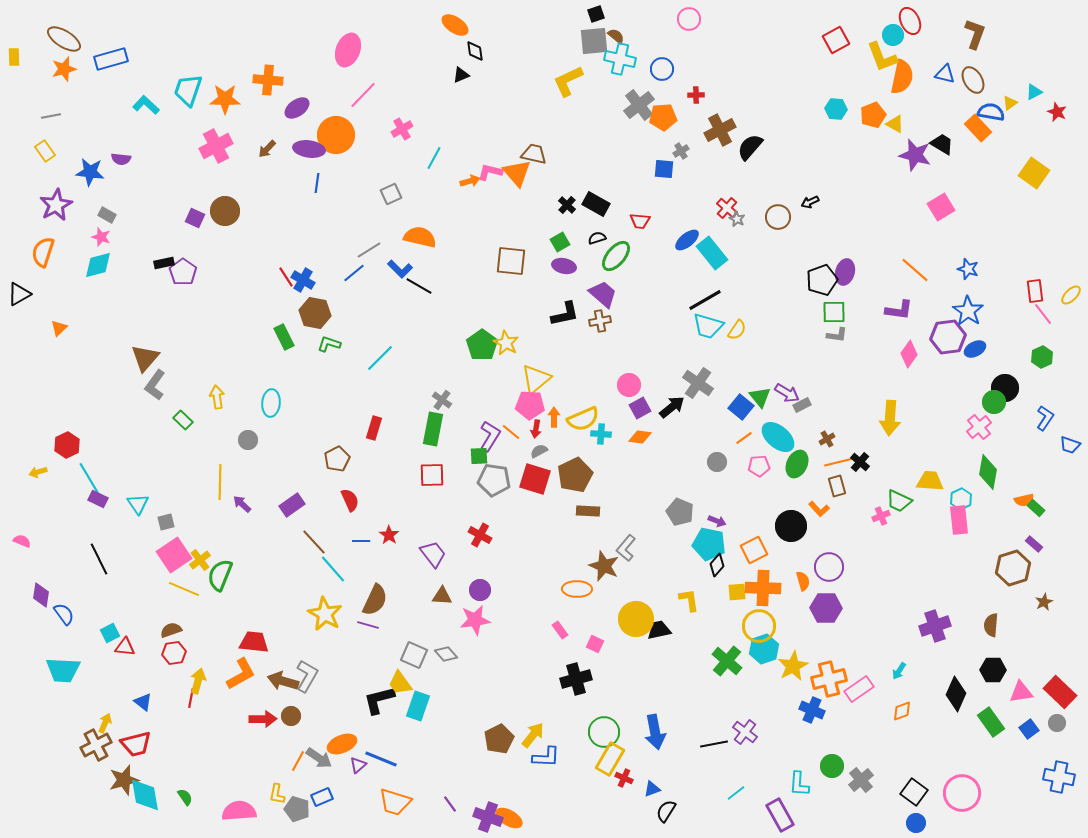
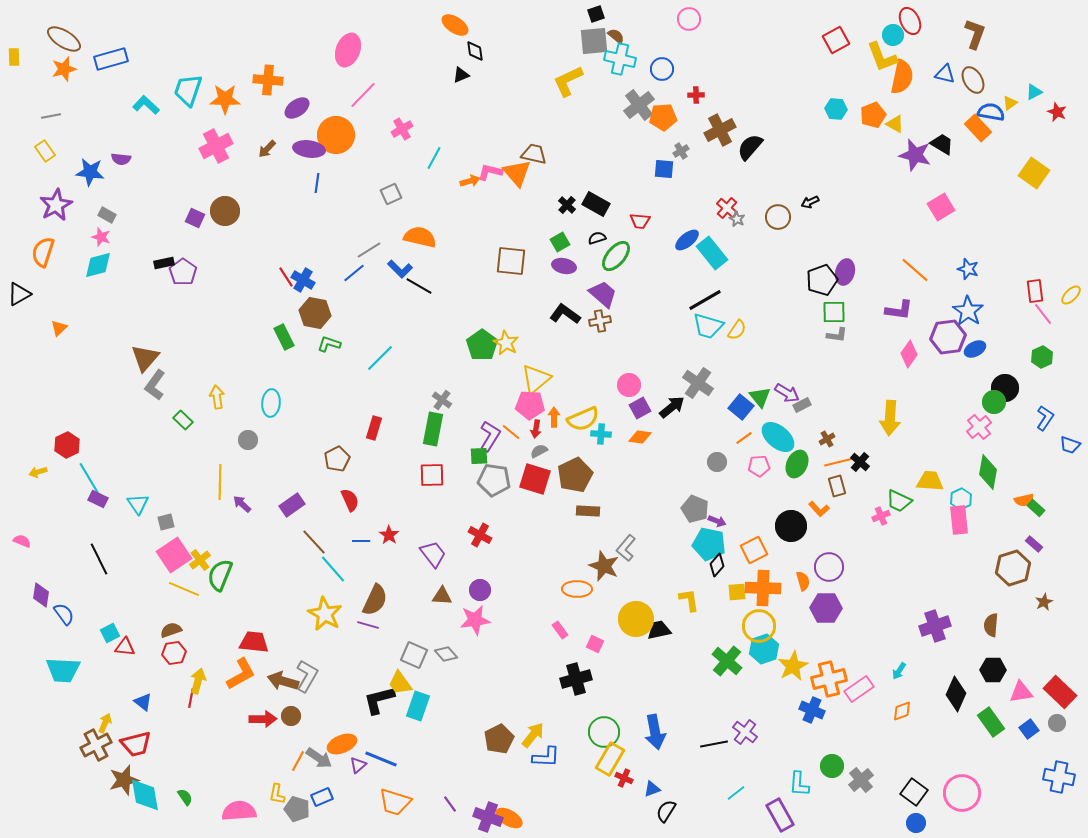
black L-shape at (565, 314): rotated 132 degrees counterclockwise
gray pentagon at (680, 512): moved 15 px right, 3 px up
